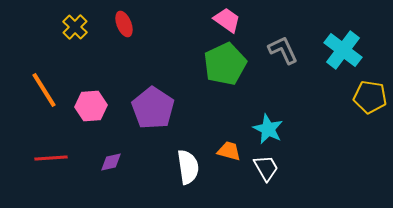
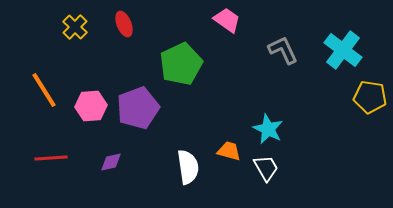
green pentagon: moved 44 px left
purple pentagon: moved 15 px left; rotated 18 degrees clockwise
